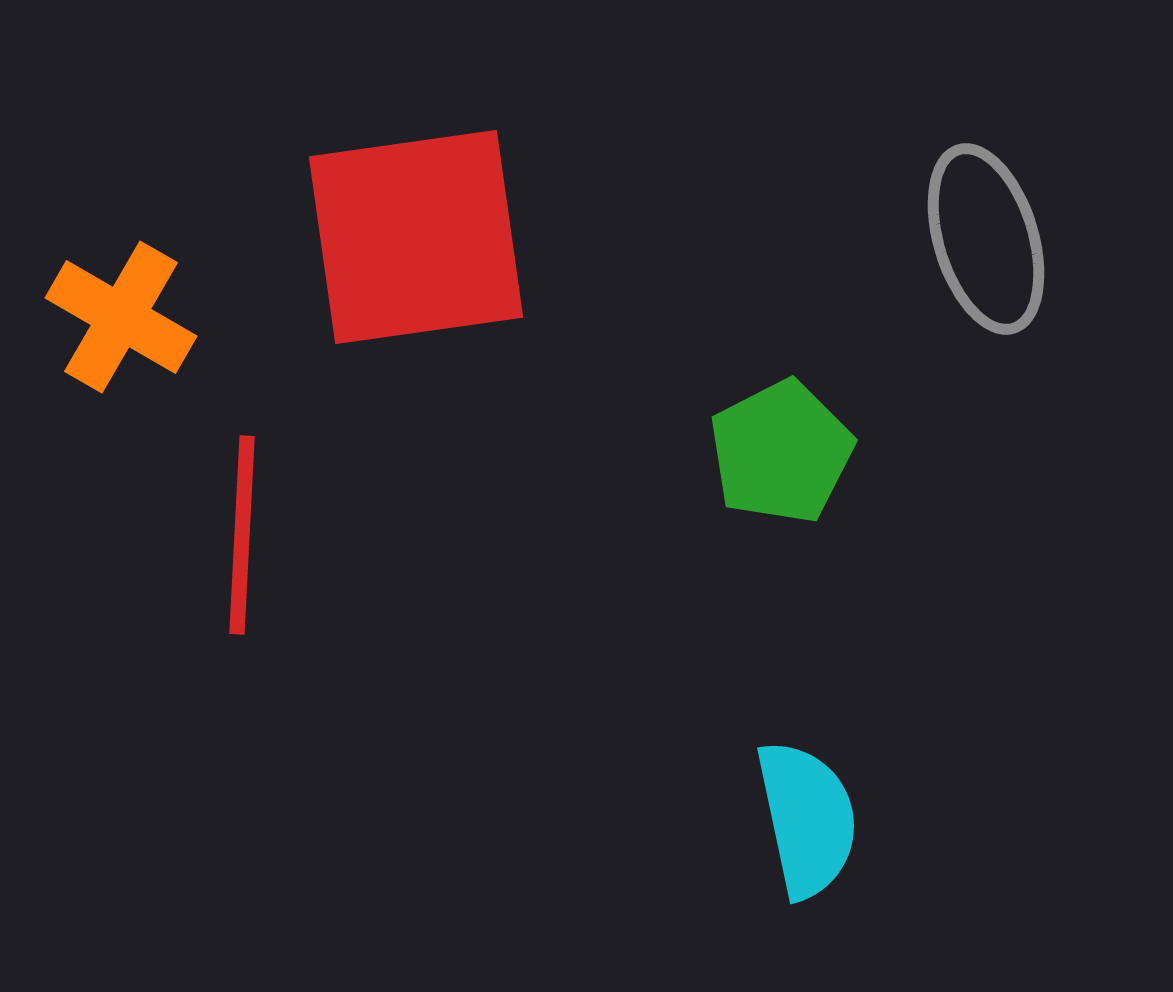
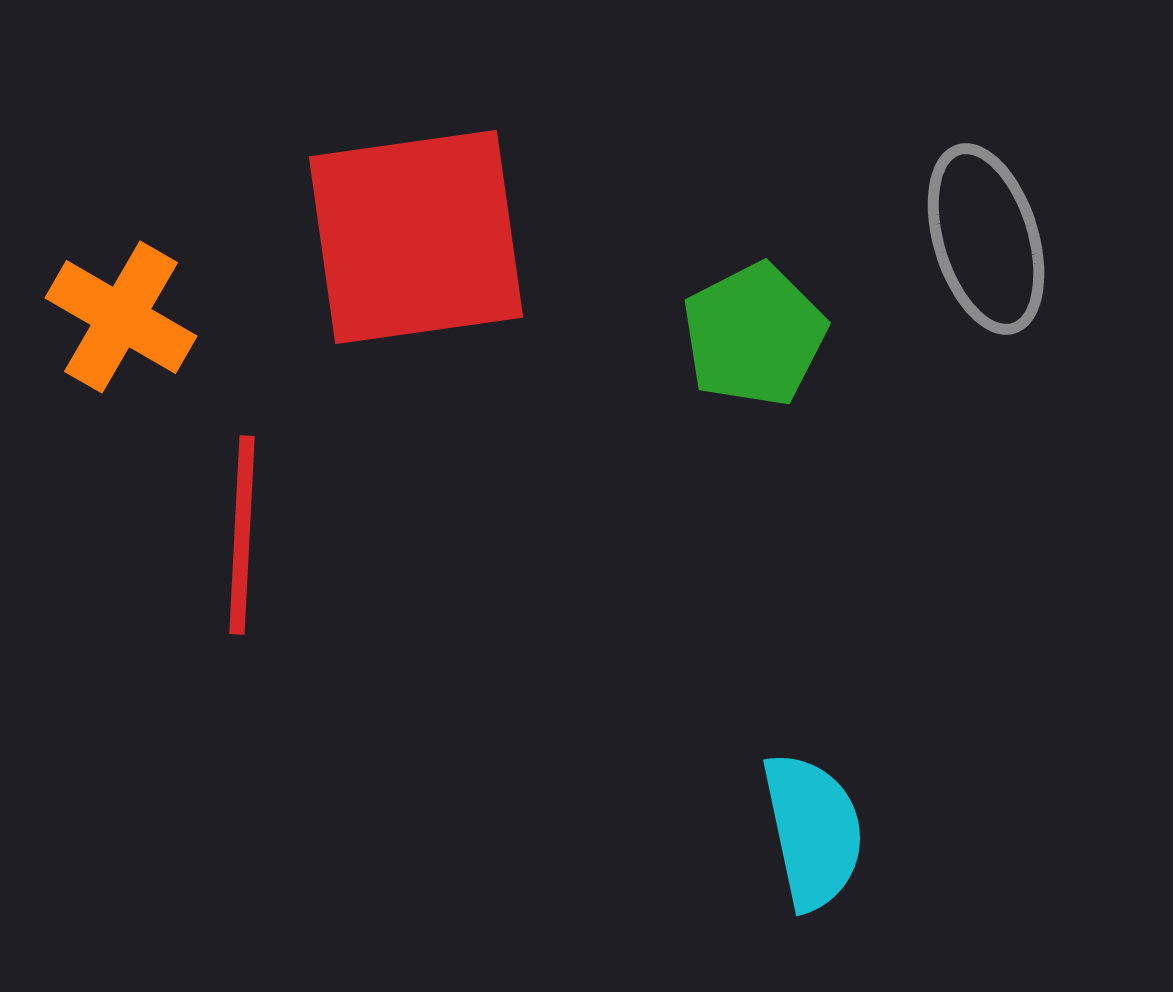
green pentagon: moved 27 px left, 117 px up
cyan semicircle: moved 6 px right, 12 px down
